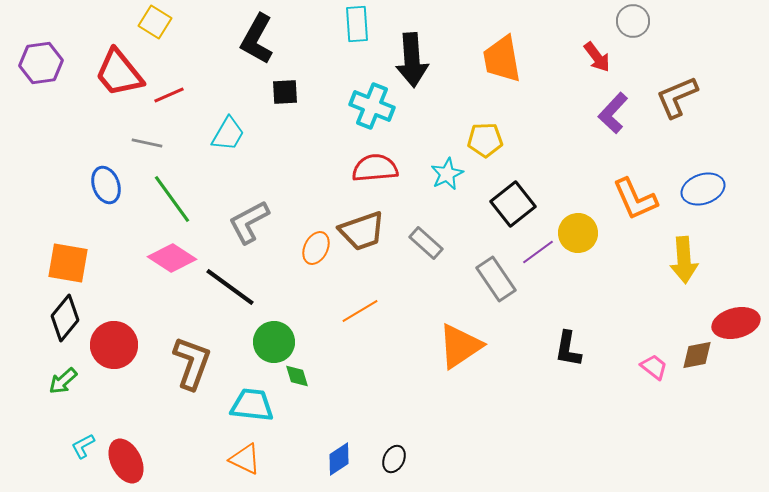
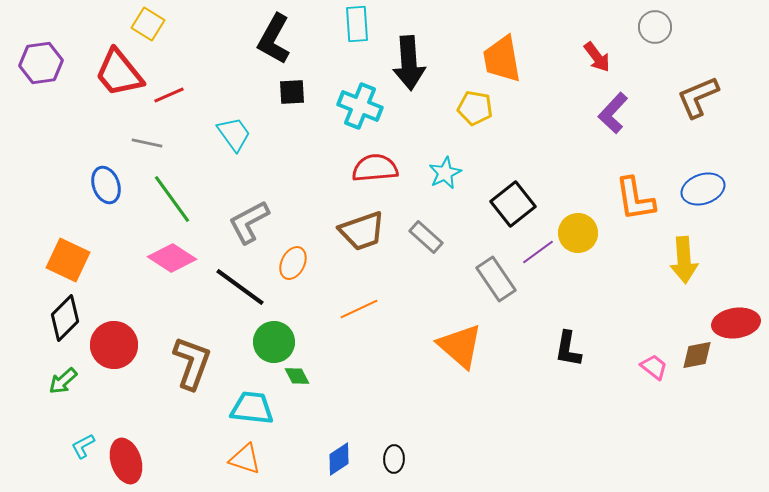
gray circle at (633, 21): moved 22 px right, 6 px down
yellow square at (155, 22): moved 7 px left, 2 px down
black L-shape at (257, 39): moved 17 px right
black arrow at (412, 60): moved 3 px left, 3 px down
black square at (285, 92): moved 7 px right
brown L-shape at (677, 97): moved 21 px right
cyan cross at (372, 106): moved 12 px left
cyan trapezoid at (228, 134): moved 6 px right; rotated 66 degrees counterclockwise
yellow pentagon at (485, 140): moved 10 px left, 32 px up; rotated 12 degrees clockwise
cyan star at (447, 174): moved 2 px left, 1 px up
orange L-shape at (635, 199): rotated 15 degrees clockwise
gray rectangle at (426, 243): moved 6 px up
orange ellipse at (316, 248): moved 23 px left, 15 px down
orange square at (68, 263): moved 3 px up; rotated 15 degrees clockwise
black line at (230, 287): moved 10 px right
orange line at (360, 311): moved 1 px left, 2 px up; rotated 6 degrees clockwise
black diamond at (65, 318): rotated 6 degrees clockwise
red ellipse at (736, 323): rotated 6 degrees clockwise
orange triangle at (460, 346): rotated 45 degrees counterclockwise
green diamond at (297, 376): rotated 12 degrees counterclockwise
cyan trapezoid at (252, 405): moved 3 px down
orange triangle at (245, 459): rotated 8 degrees counterclockwise
black ellipse at (394, 459): rotated 24 degrees counterclockwise
red ellipse at (126, 461): rotated 9 degrees clockwise
